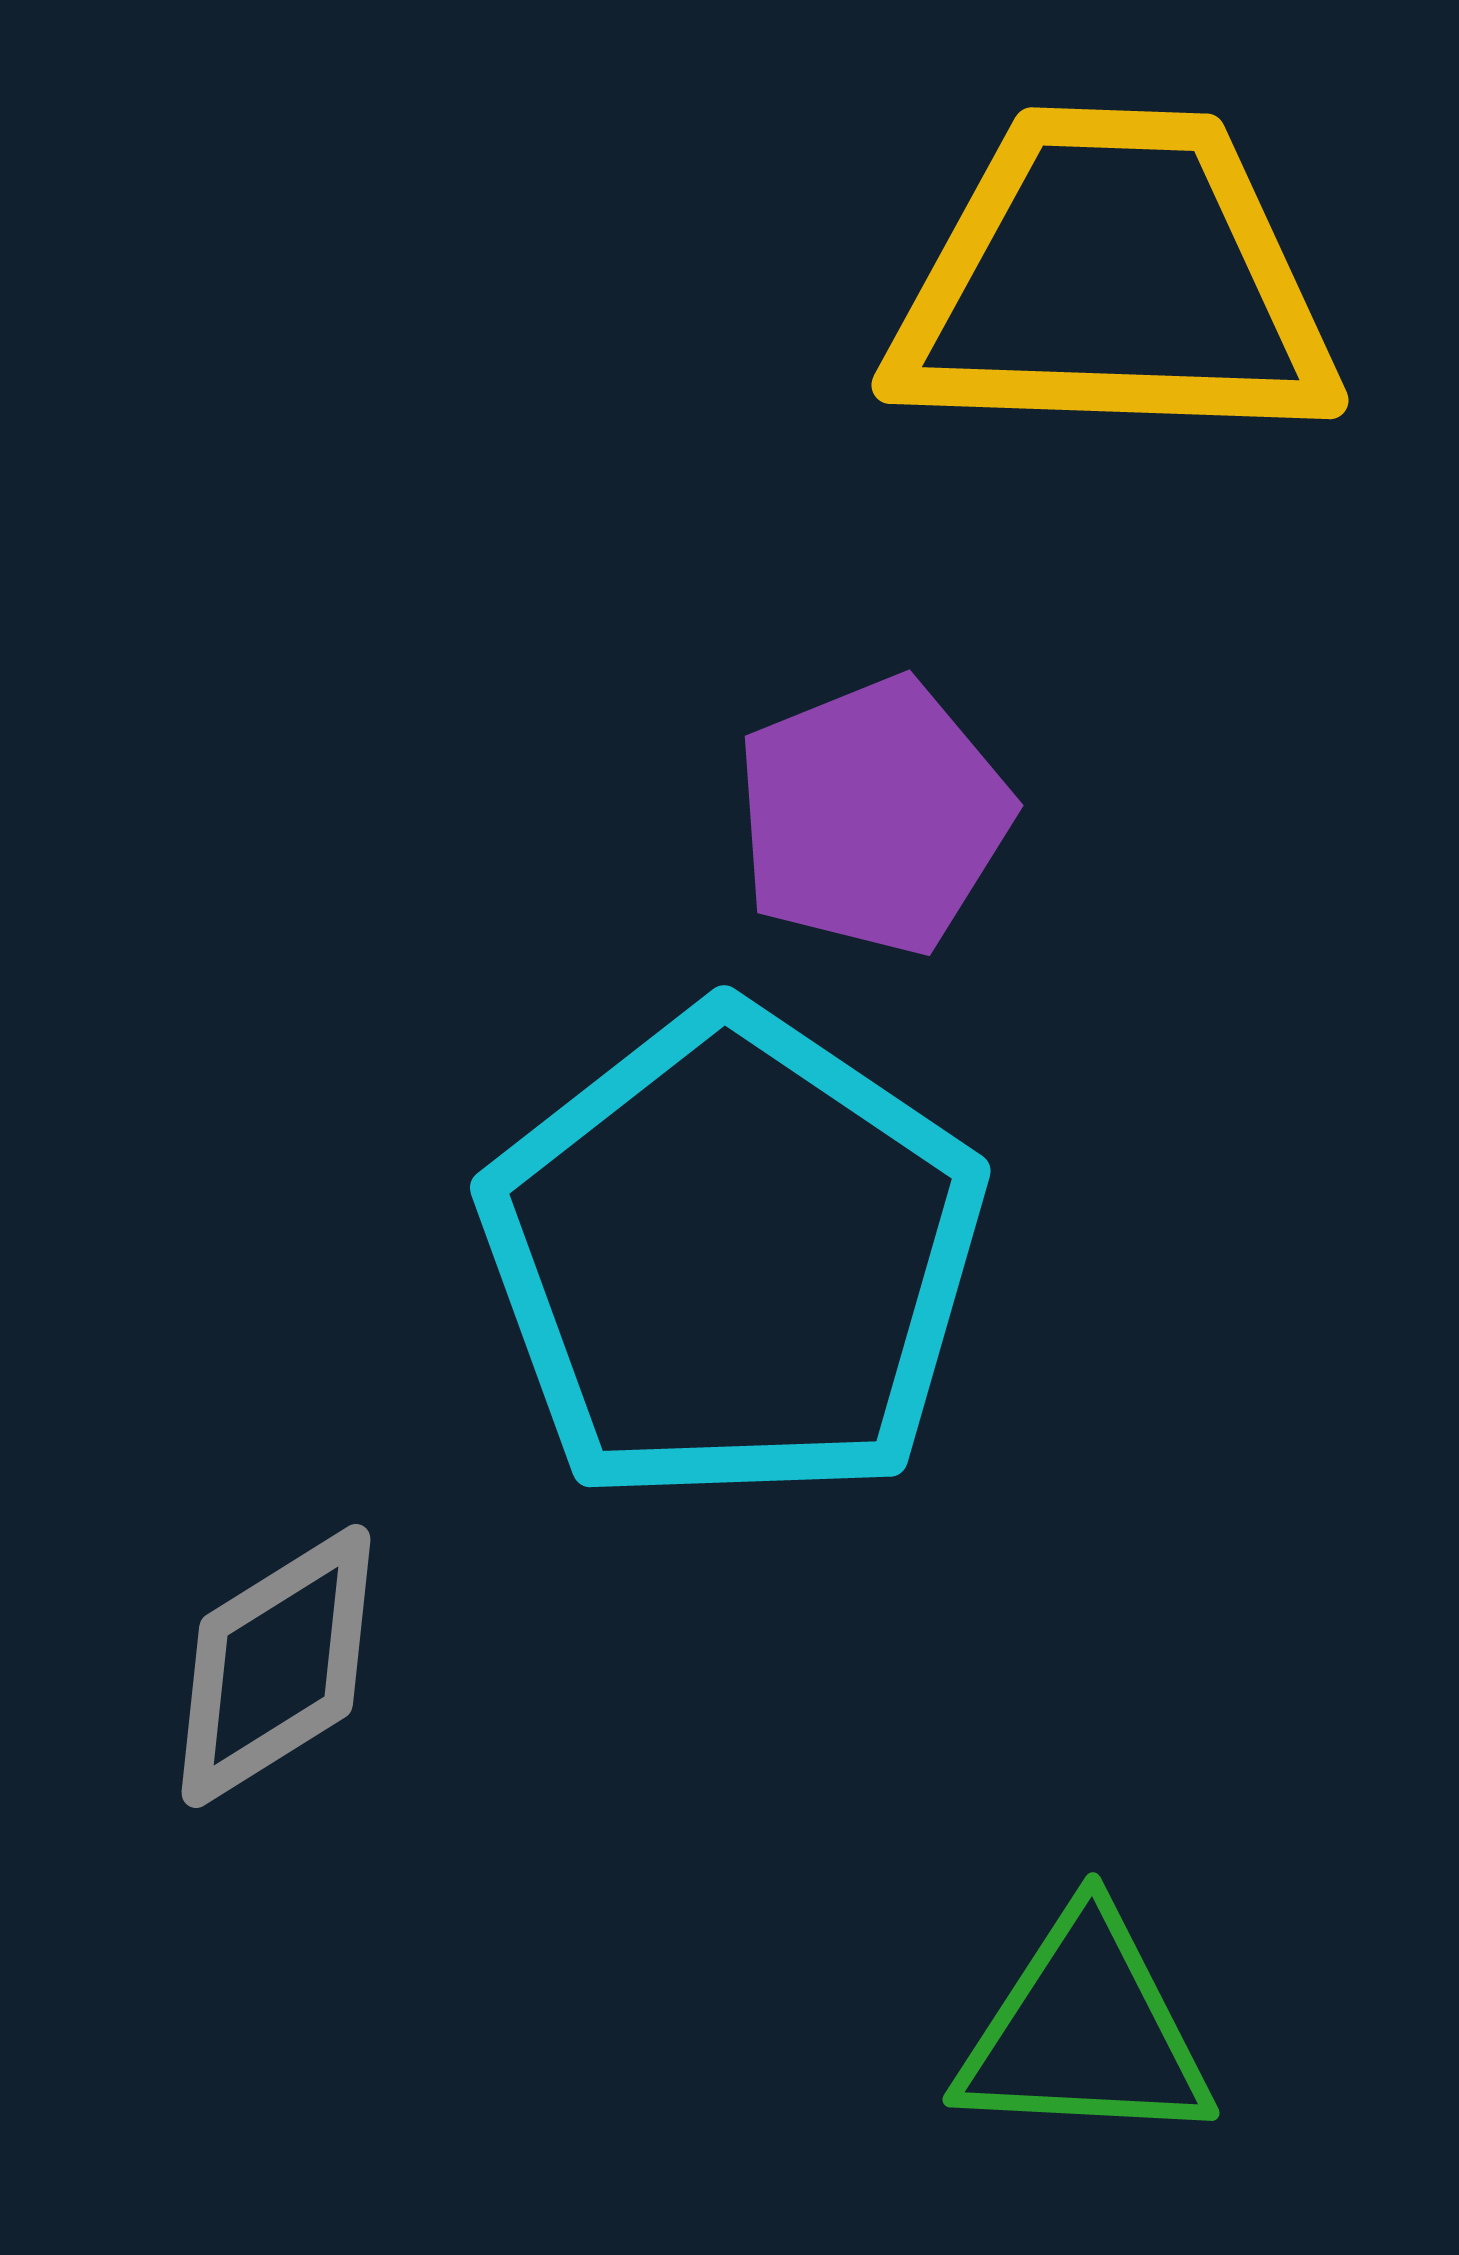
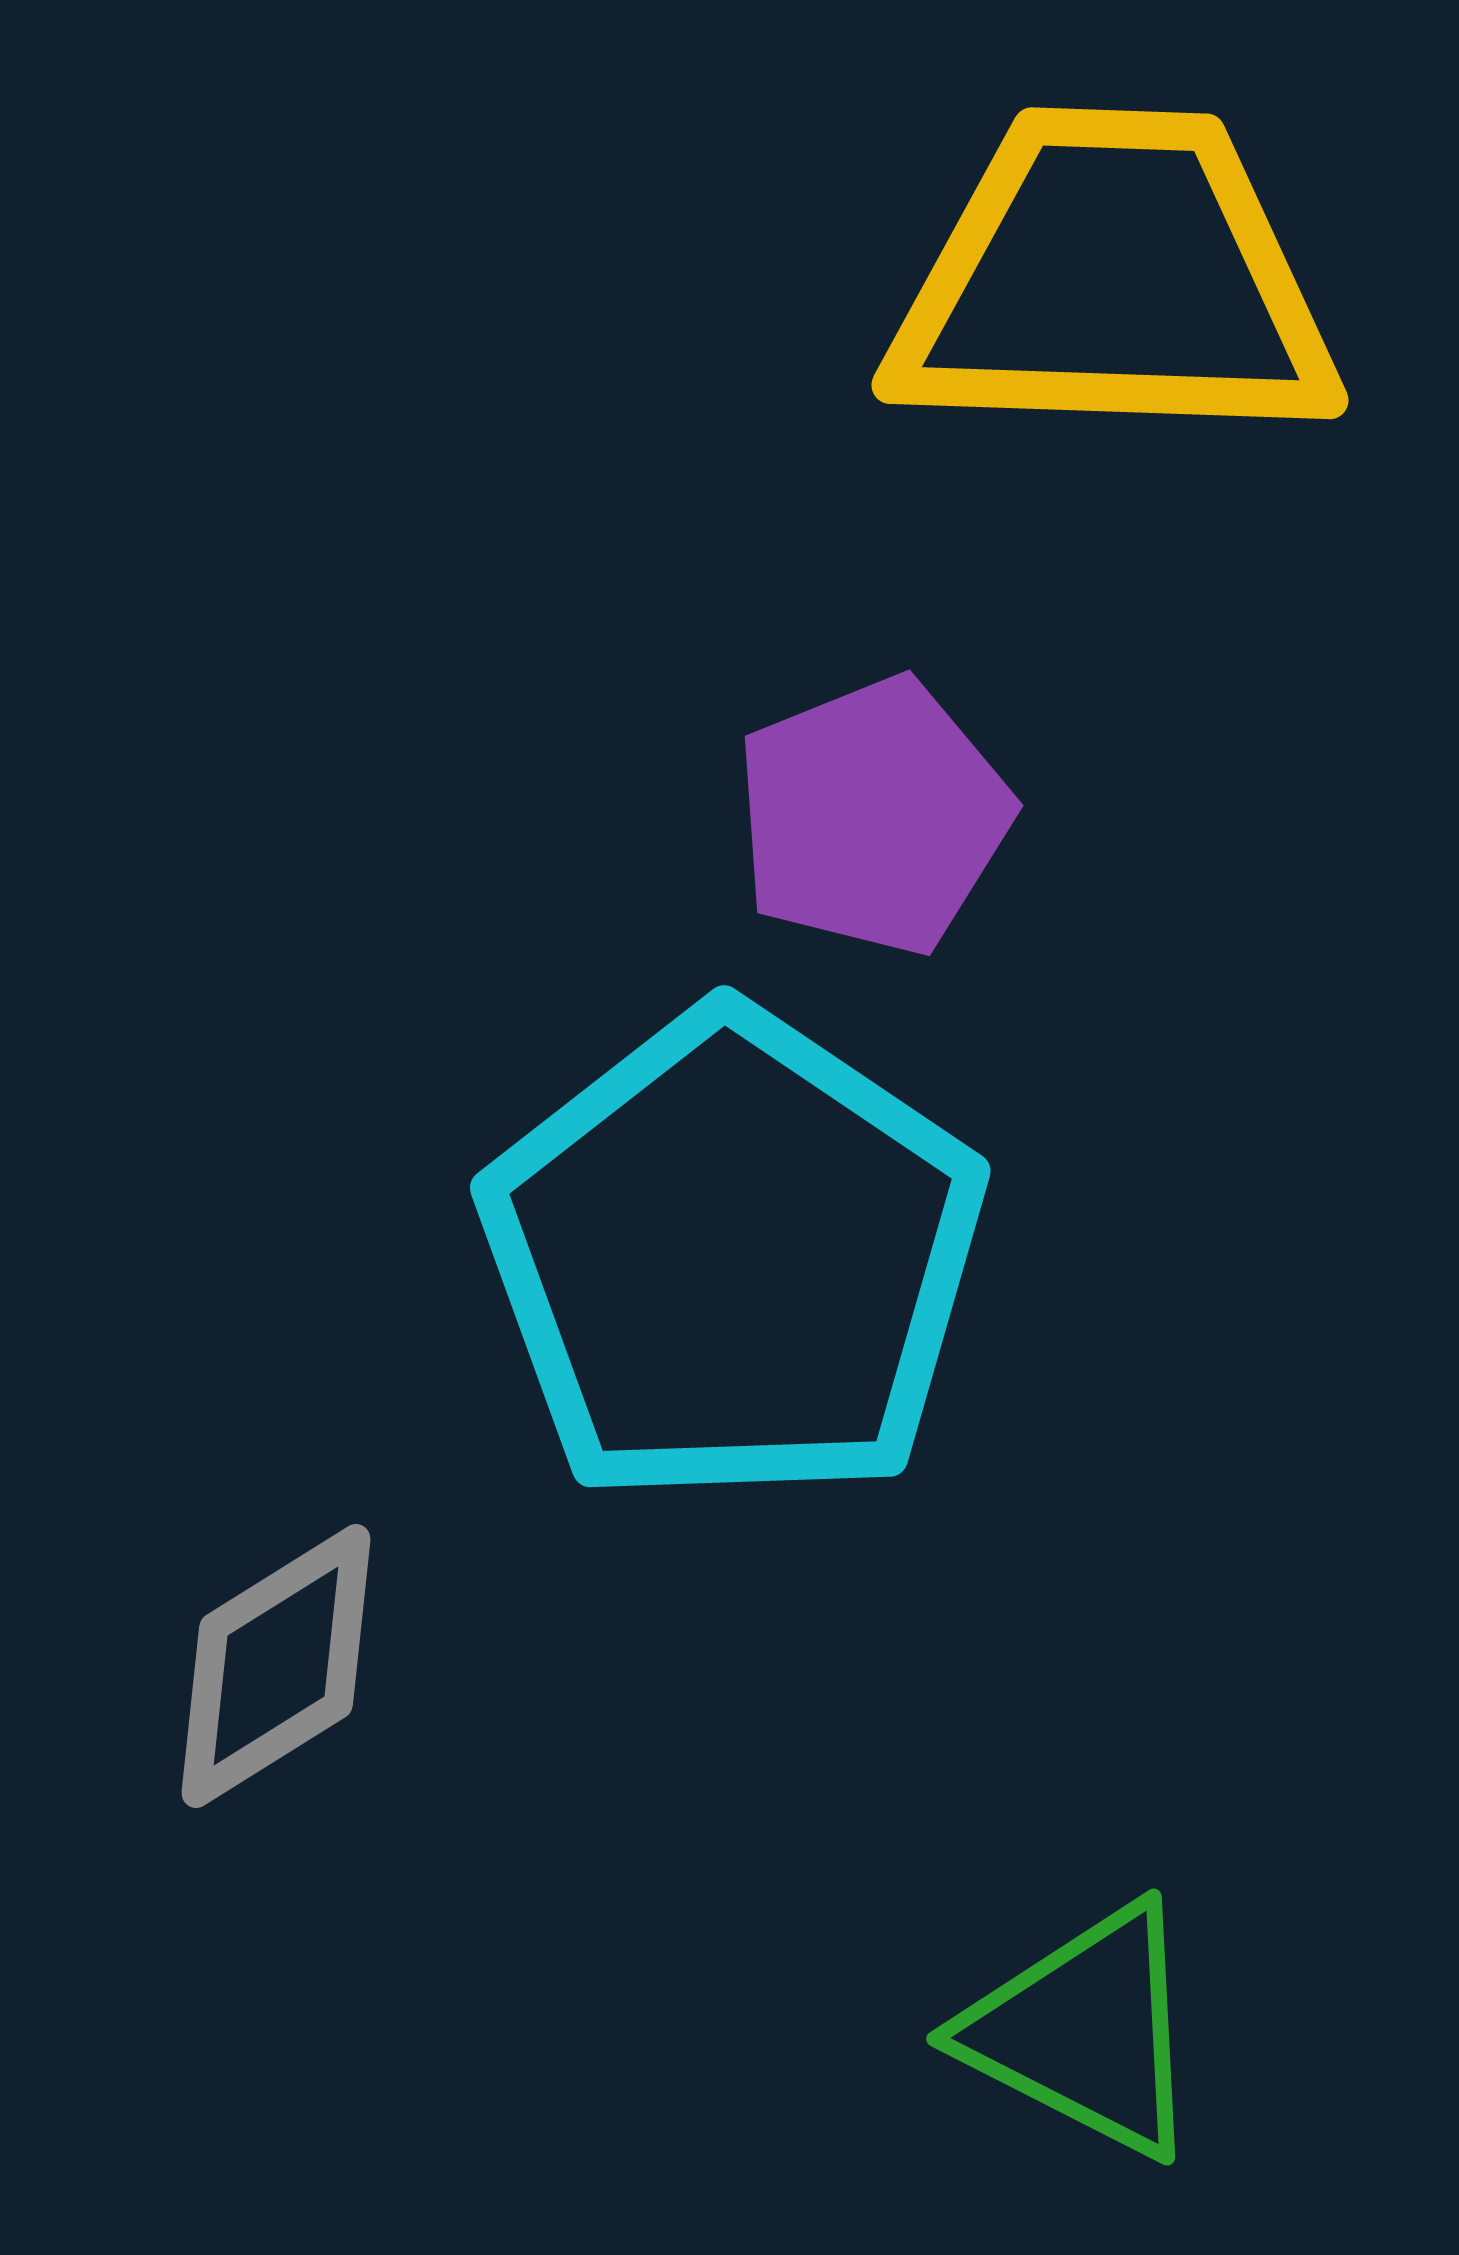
green triangle: rotated 24 degrees clockwise
